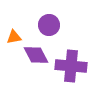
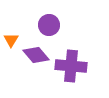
orange triangle: moved 3 px left, 3 px down; rotated 49 degrees counterclockwise
purple diamond: rotated 12 degrees counterclockwise
